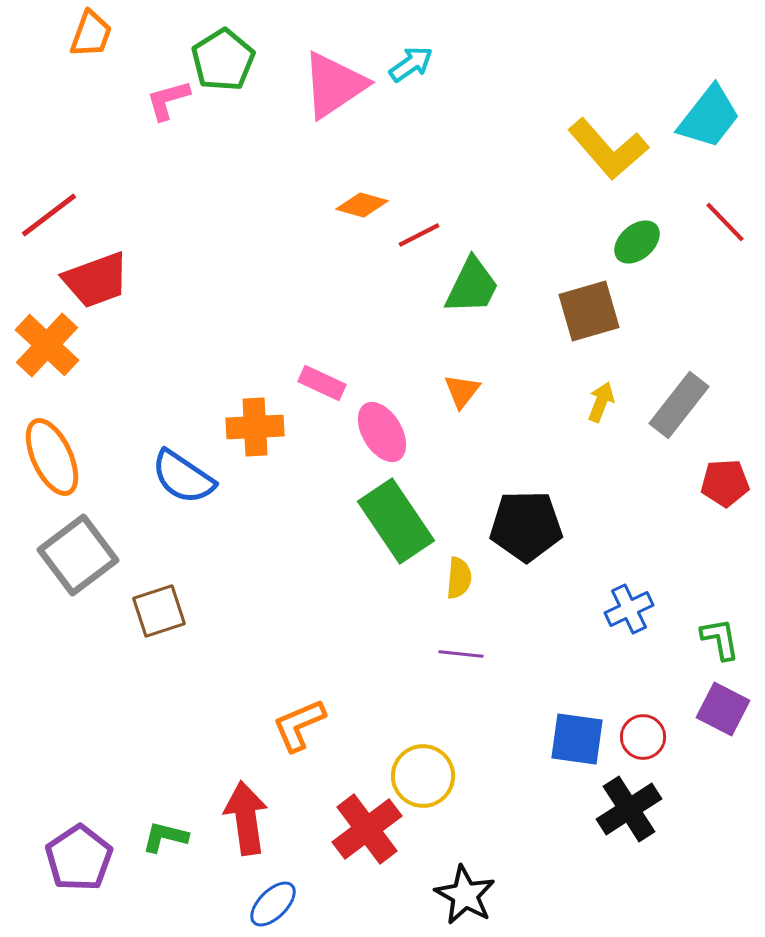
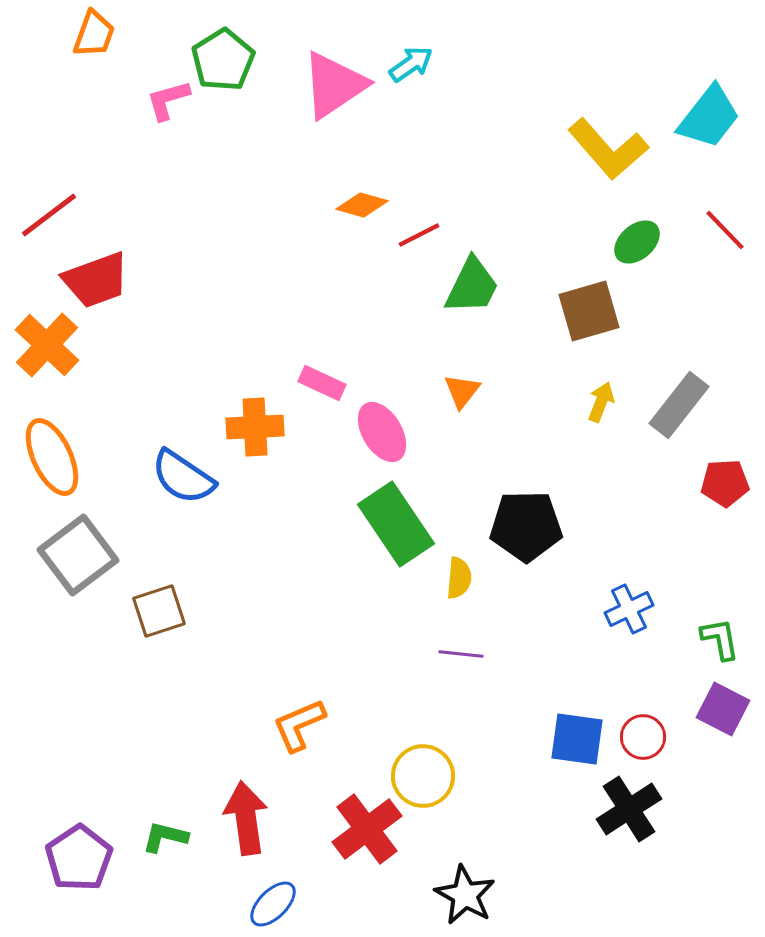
orange trapezoid at (91, 34): moved 3 px right
red line at (725, 222): moved 8 px down
green rectangle at (396, 521): moved 3 px down
